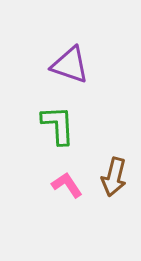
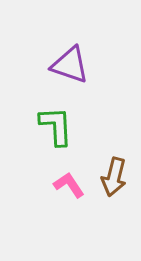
green L-shape: moved 2 px left, 1 px down
pink L-shape: moved 2 px right
